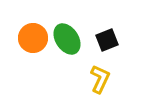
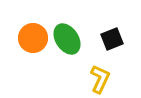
black square: moved 5 px right, 1 px up
